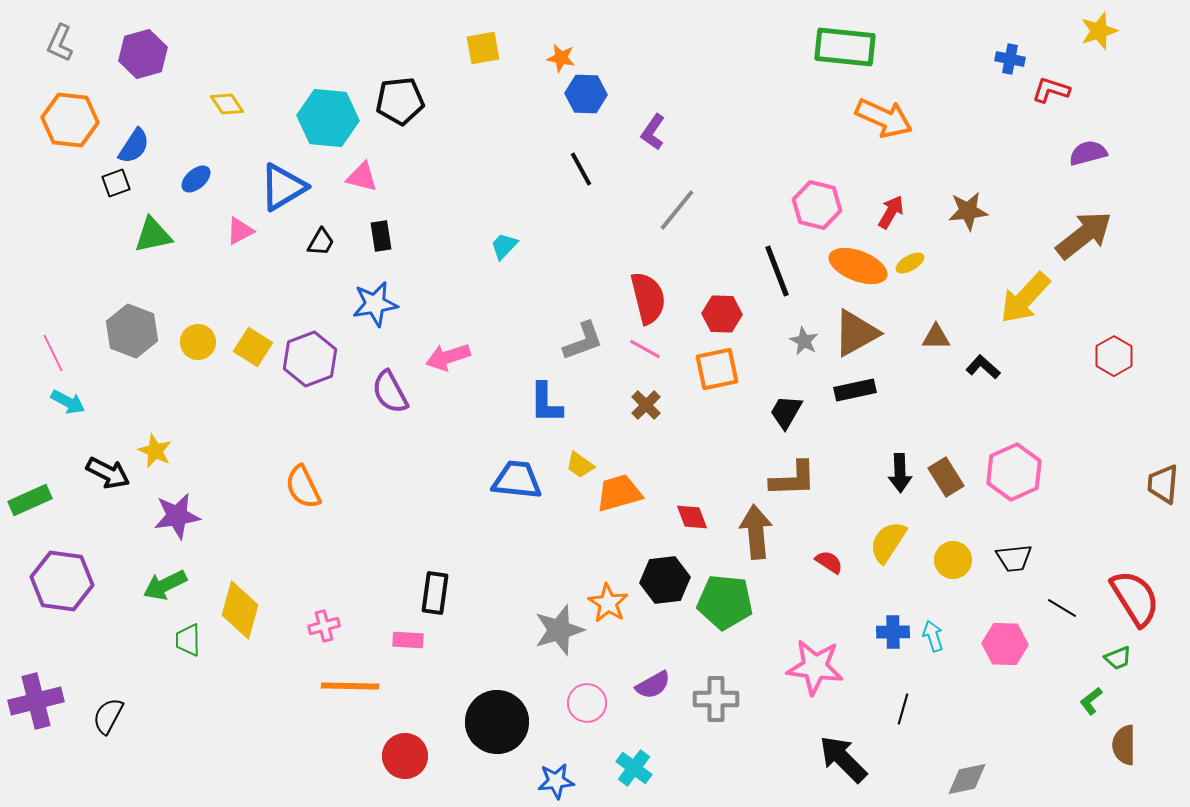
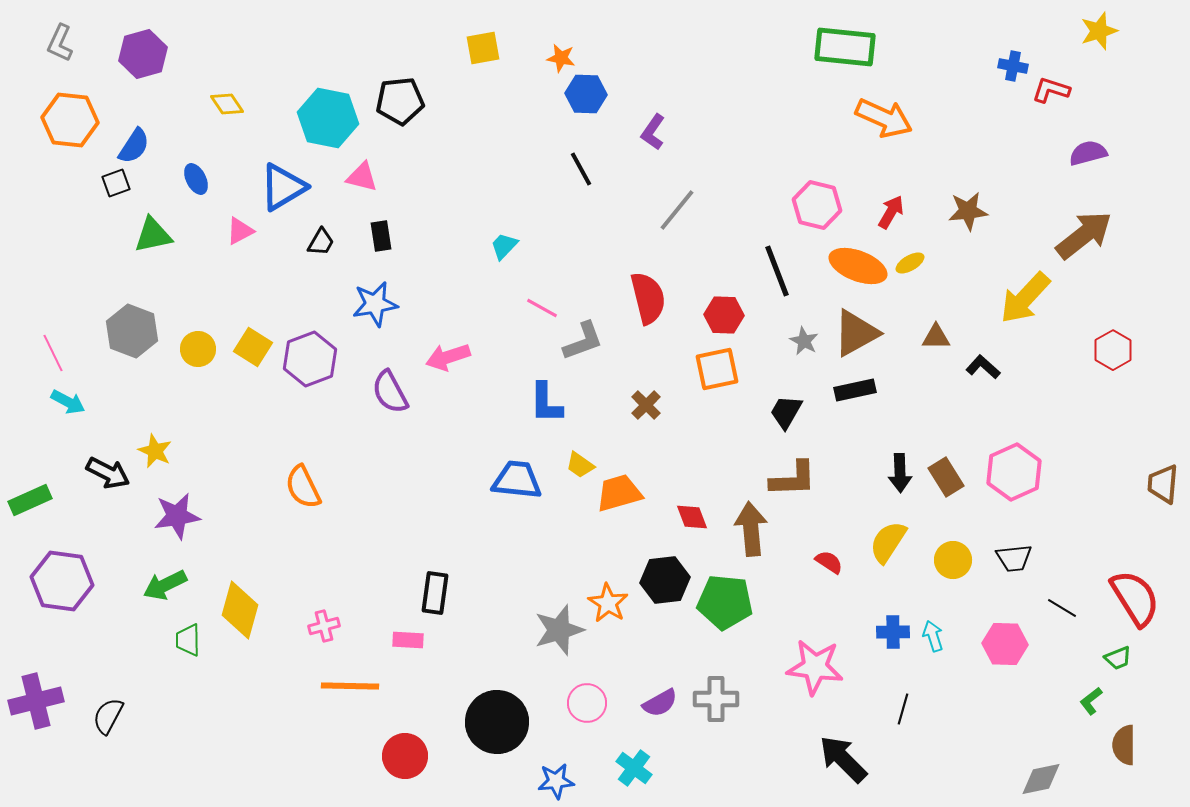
blue cross at (1010, 59): moved 3 px right, 7 px down
cyan hexagon at (328, 118): rotated 6 degrees clockwise
blue ellipse at (196, 179): rotated 76 degrees counterclockwise
red hexagon at (722, 314): moved 2 px right, 1 px down
yellow circle at (198, 342): moved 7 px down
pink line at (645, 349): moved 103 px left, 41 px up
red hexagon at (1114, 356): moved 1 px left, 6 px up
brown arrow at (756, 532): moved 5 px left, 3 px up
purple semicircle at (653, 685): moved 7 px right, 18 px down
gray diamond at (967, 779): moved 74 px right
